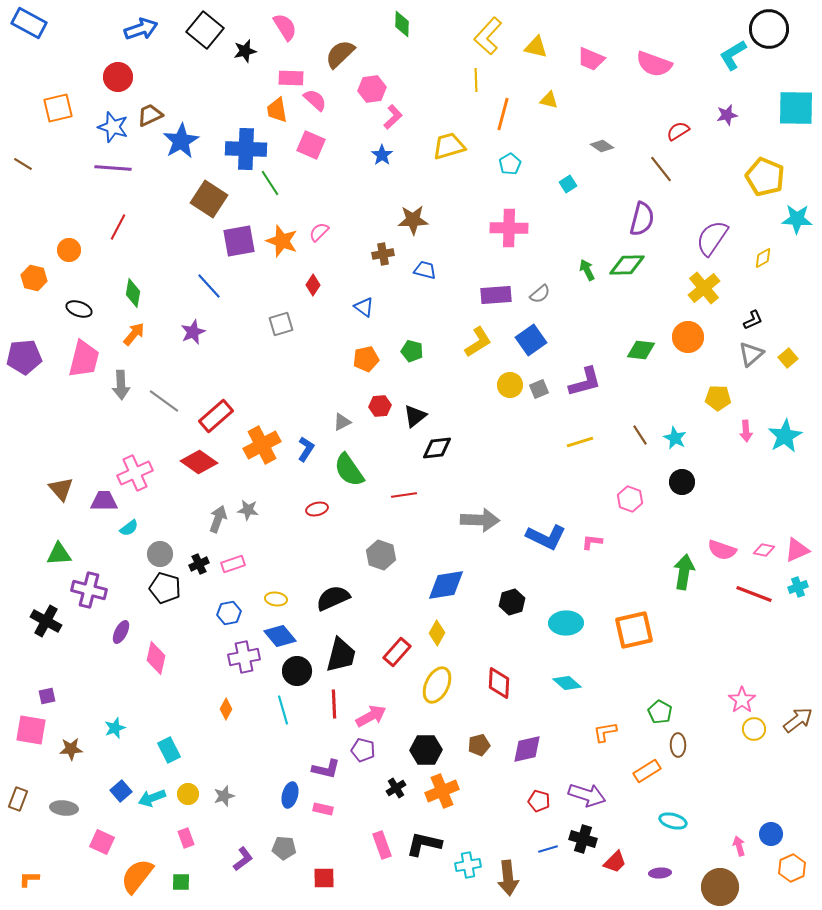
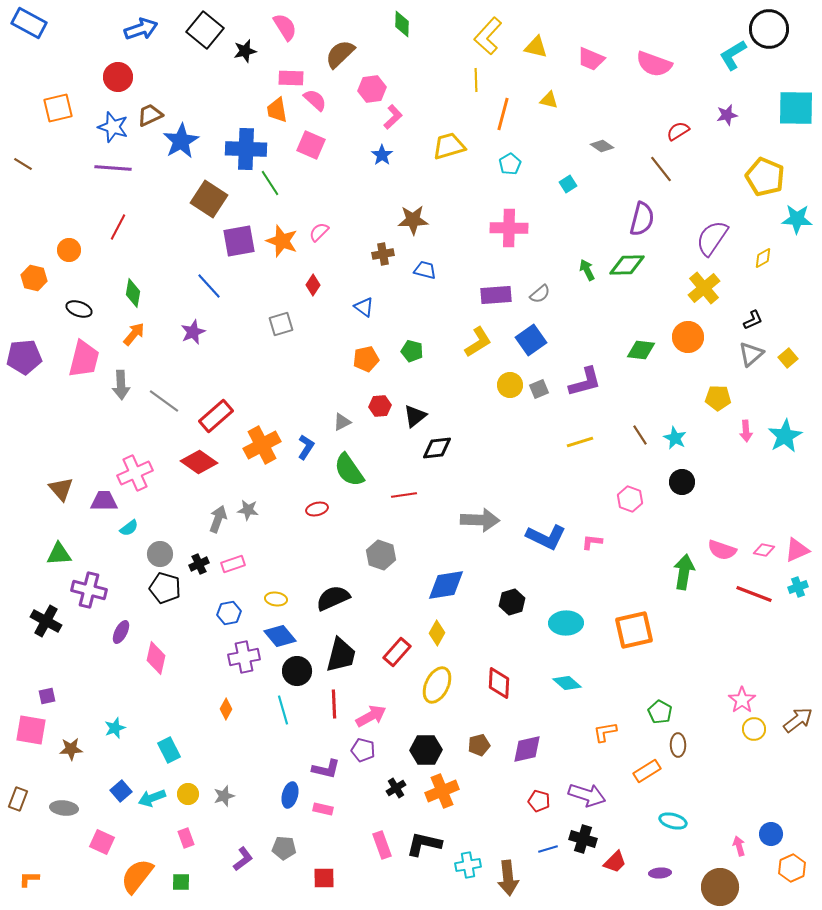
blue L-shape at (306, 449): moved 2 px up
